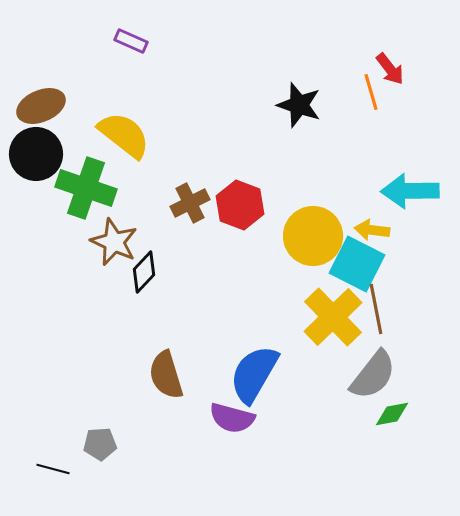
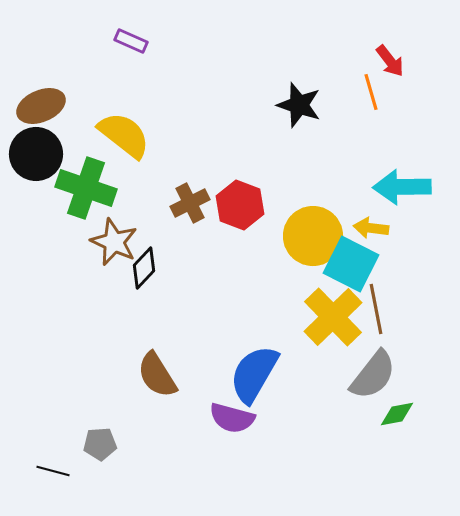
red arrow: moved 8 px up
cyan arrow: moved 8 px left, 4 px up
yellow arrow: moved 1 px left, 2 px up
cyan square: moved 6 px left
black diamond: moved 4 px up
brown semicircle: moved 9 px left; rotated 15 degrees counterclockwise
green diamond: moved 5 px right
black line: moved 2 px down
